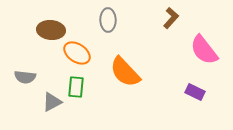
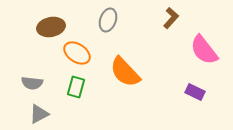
gray ellipse: rotated 20 degrees clockwise
brown ellipse: moved 3 px up; rotated 16 degrees counterclockwise
gray semicircle: moved 7 px right, 6 px down
green rectangle: rotated 10 degrees clockwise
gray triangle: moved 13 px left, 12 px down
